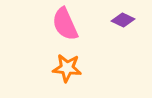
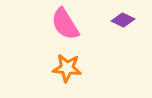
pink semicircle: rotated 8 degrees counterclockwise
